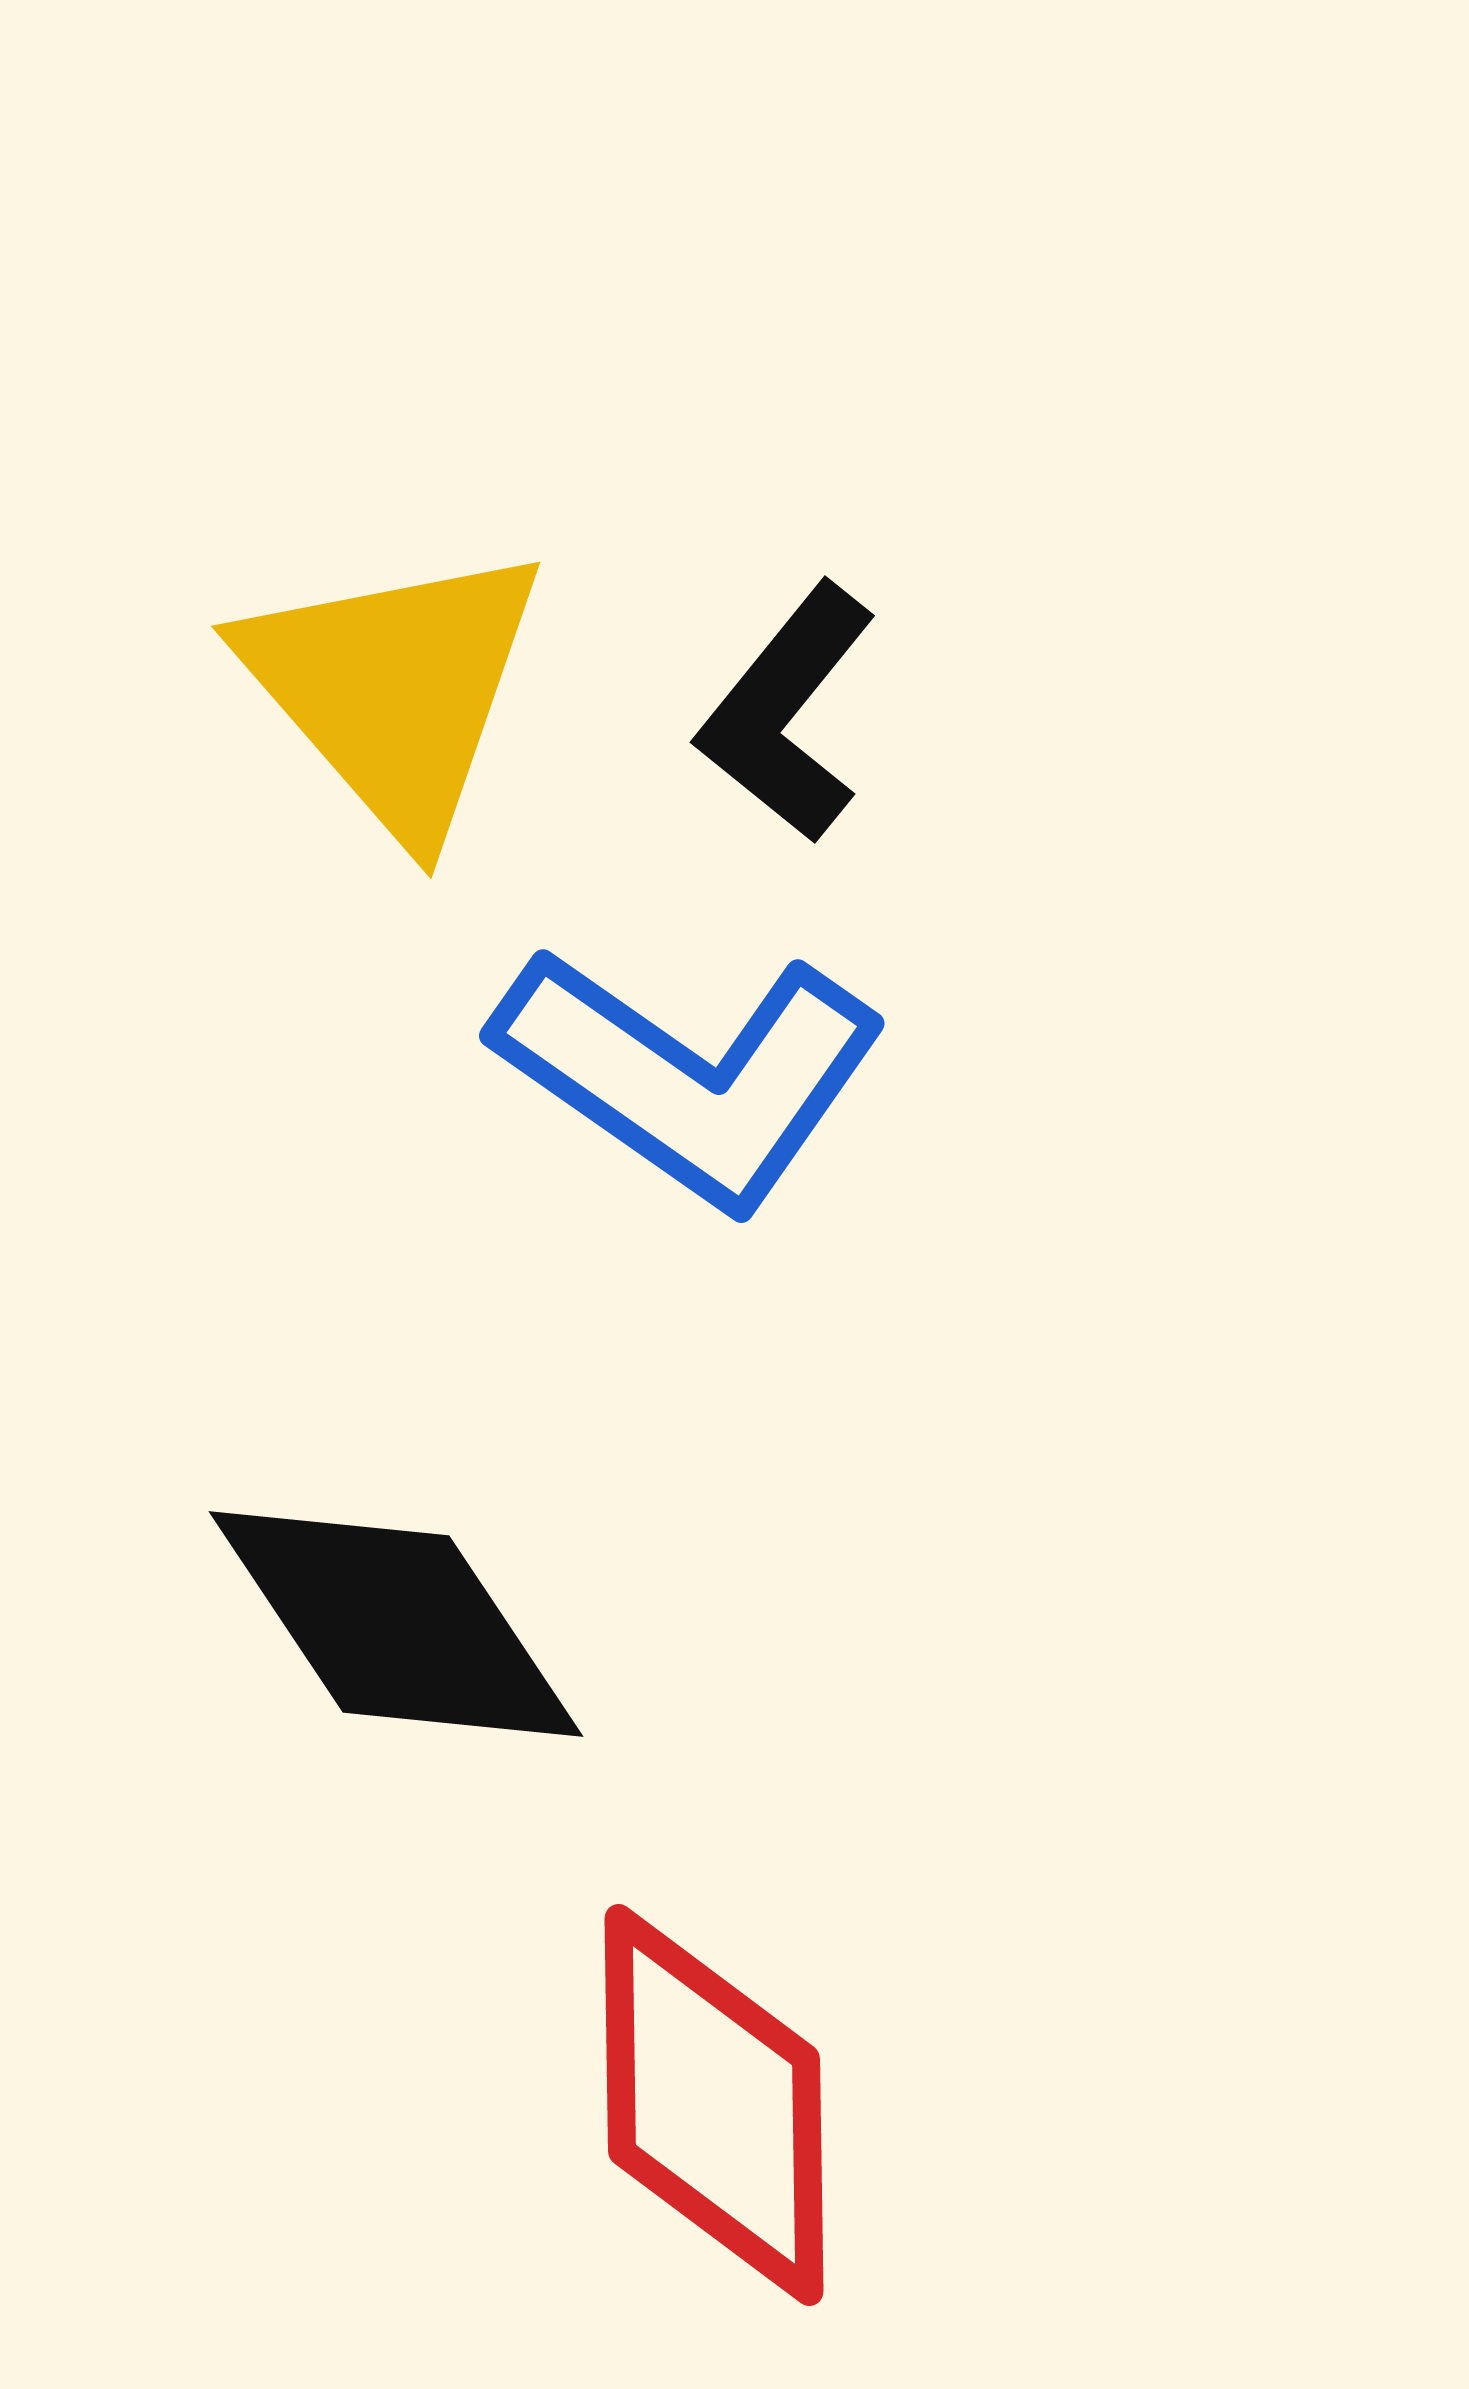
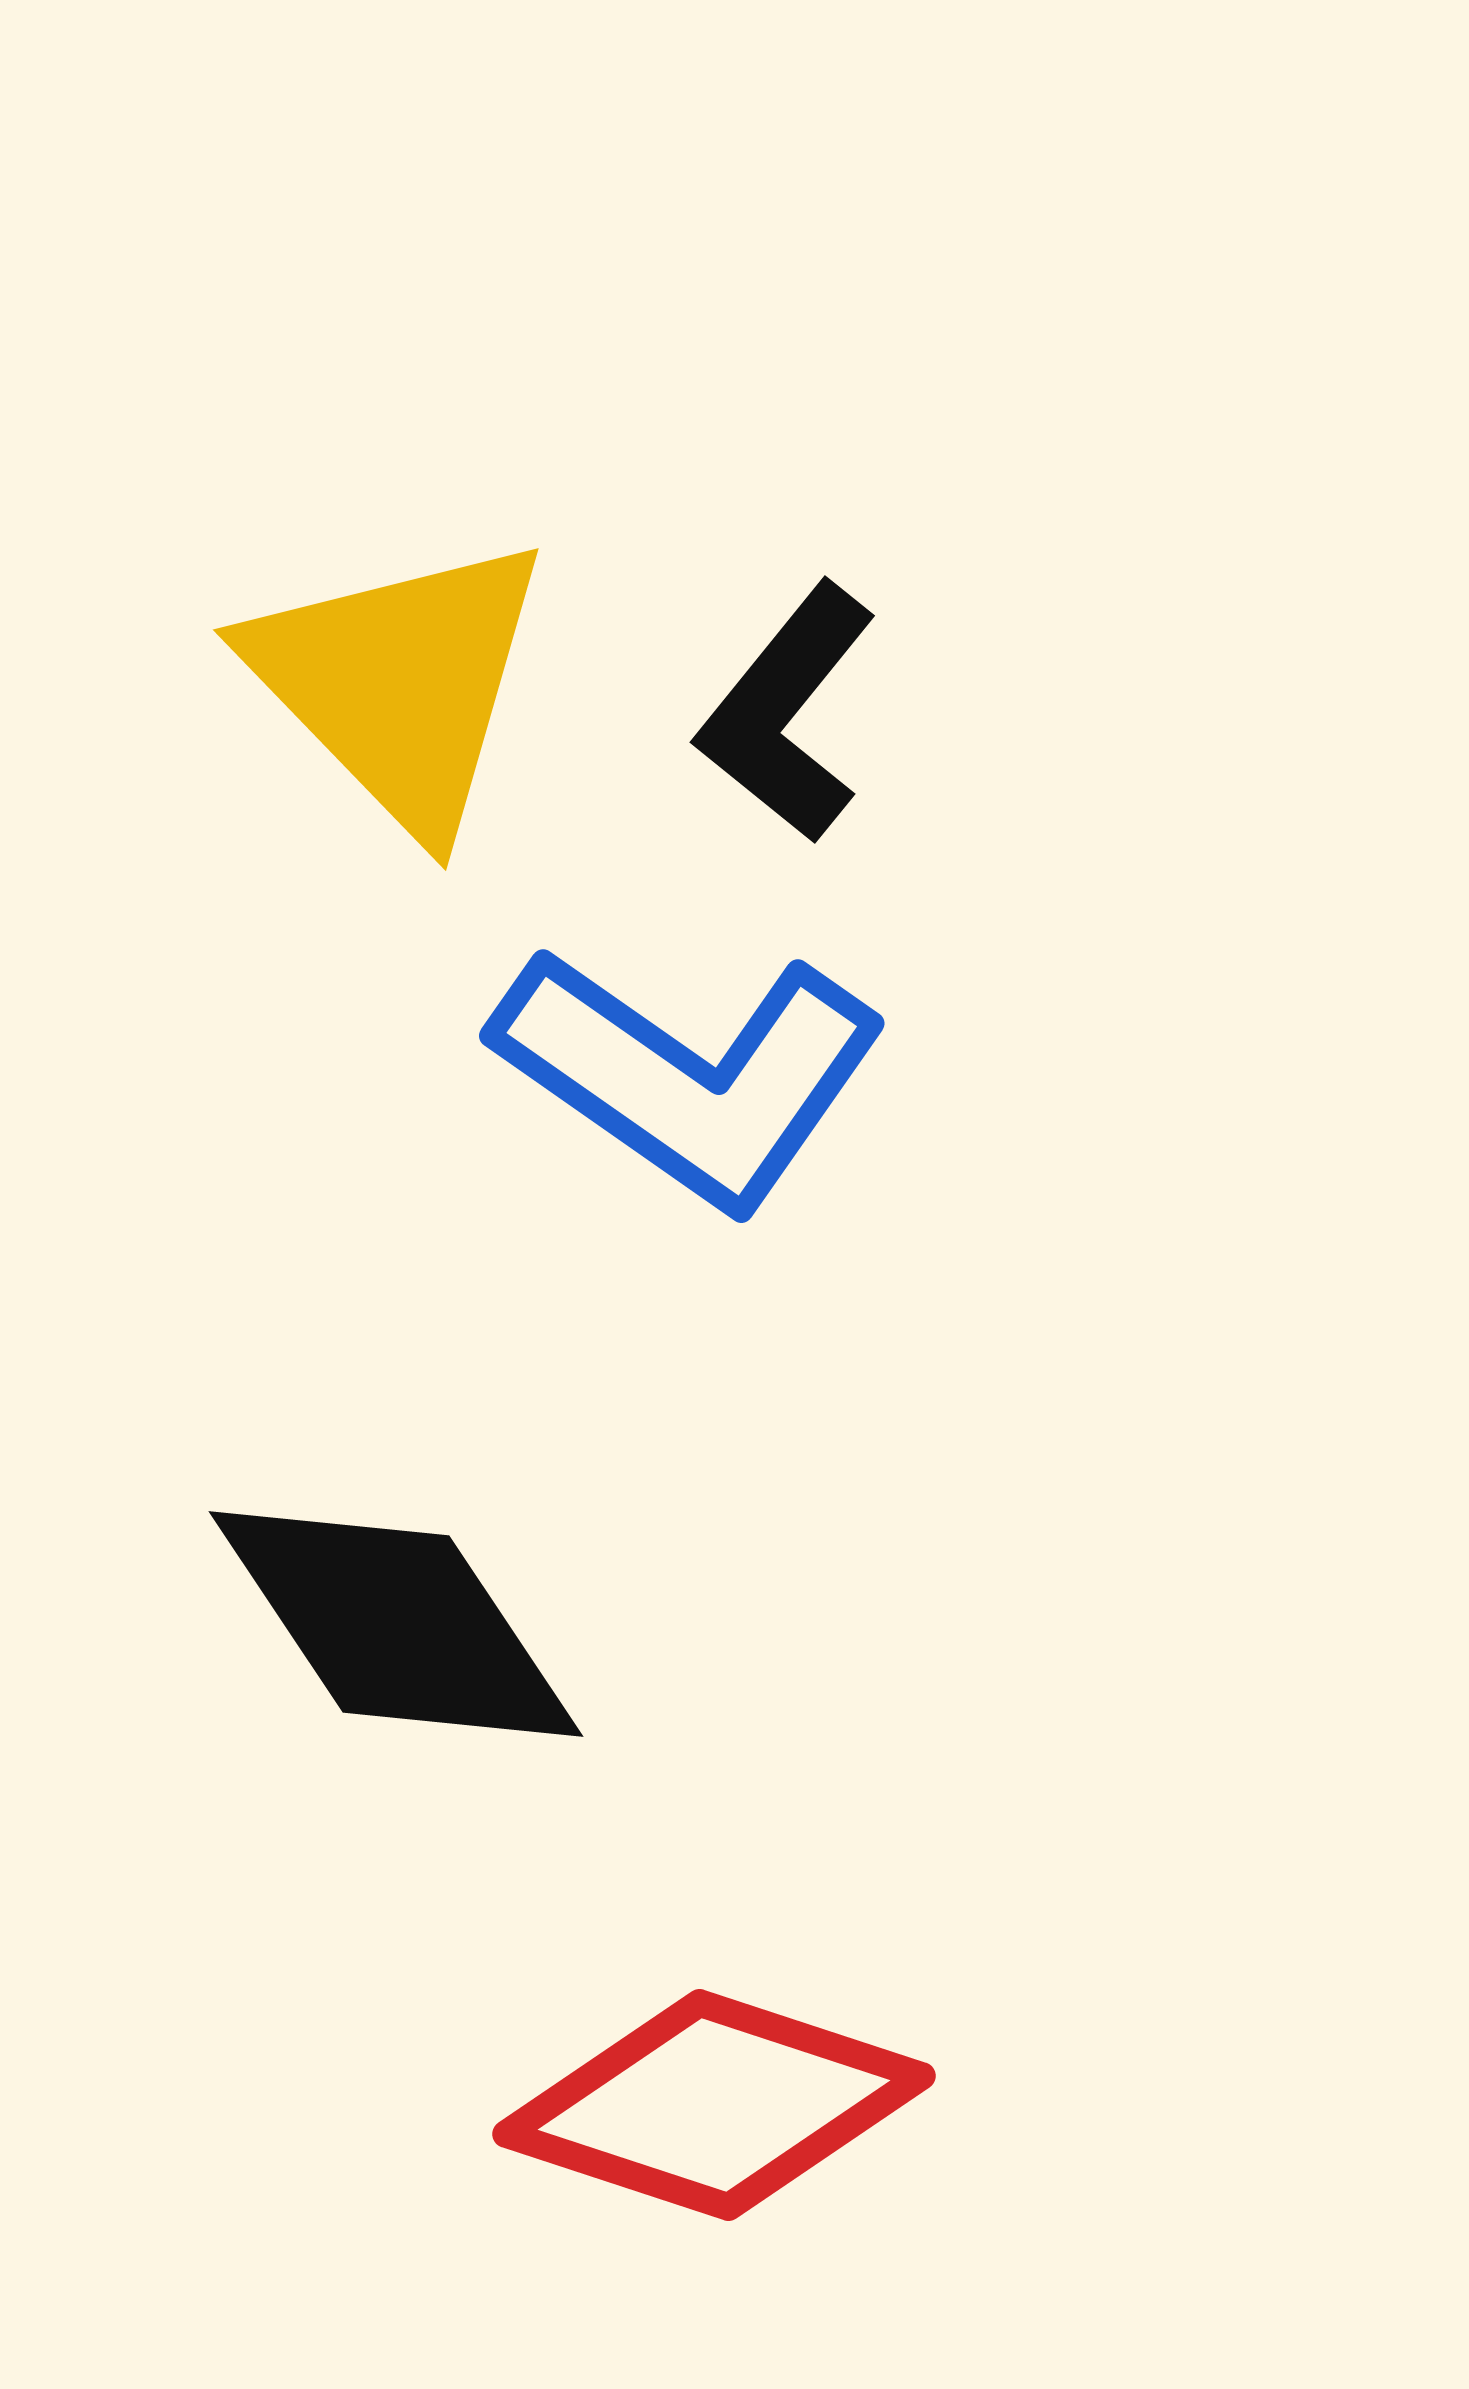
yellow triangle: moved 5 px right, 6 px up; rotated 3 degrees counterclockwise
red diamond: rotated 71 degrees counterclockwise
